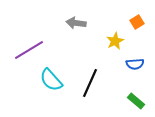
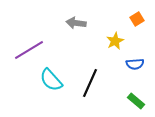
orange square: moved 3 px up
